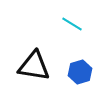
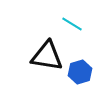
black triangle: moved 13 px right, 10 px up
